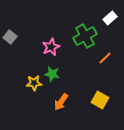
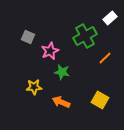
gray square: moved 18 px right; rotated 16 degrees counterclockwise
pink star: moved 1 px left, 4 px down
green star: moved 10 px right, 2 px up
yellow star: moved 4 px down
orange arrow: rotated 78 degrees clockwise
